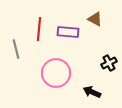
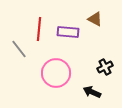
gray line: moved 3 px right; rotated 24 degrees counterclockwise
black cross: moved 4 px left, 4 px down
